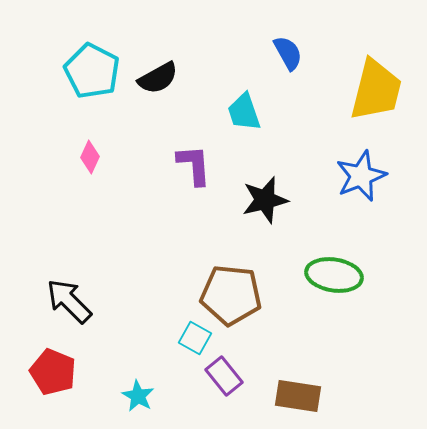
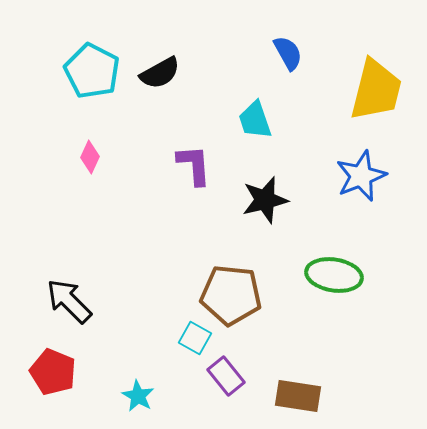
black semicircle: moved 2 px right, 5 px up
cyan trapezoid: moved 11 px right, 8 px down
purple rectangle: moved 2 px right
